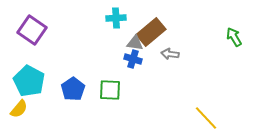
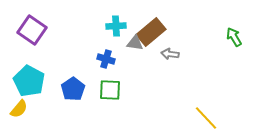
cyan cross: moved 8 px down
blue cross: moved 27 px left
